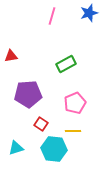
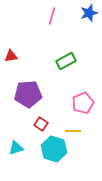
green rectangle: moved 3 px up
pink pentagon: moved 8 px right
cyan hexagon: rotated 10 degrees clockwise
